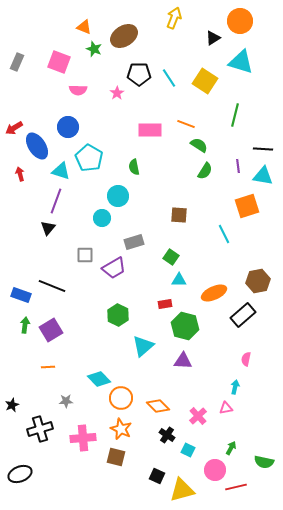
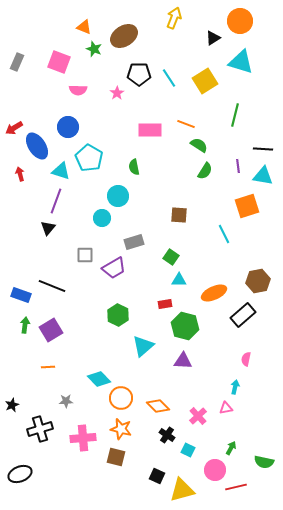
yellow square at (205, 81): rotated 25 degrees clockwise
orange star at (121, 429): rotated 10 degrees counterclockwise
